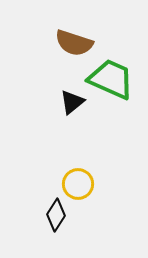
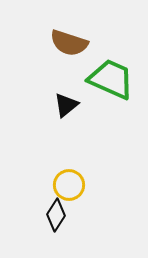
brown semicircle: moved 5 px left
black triangle: moved 6 px left, 3 px down
yellow circle: moved 9 px left, 1 px down
